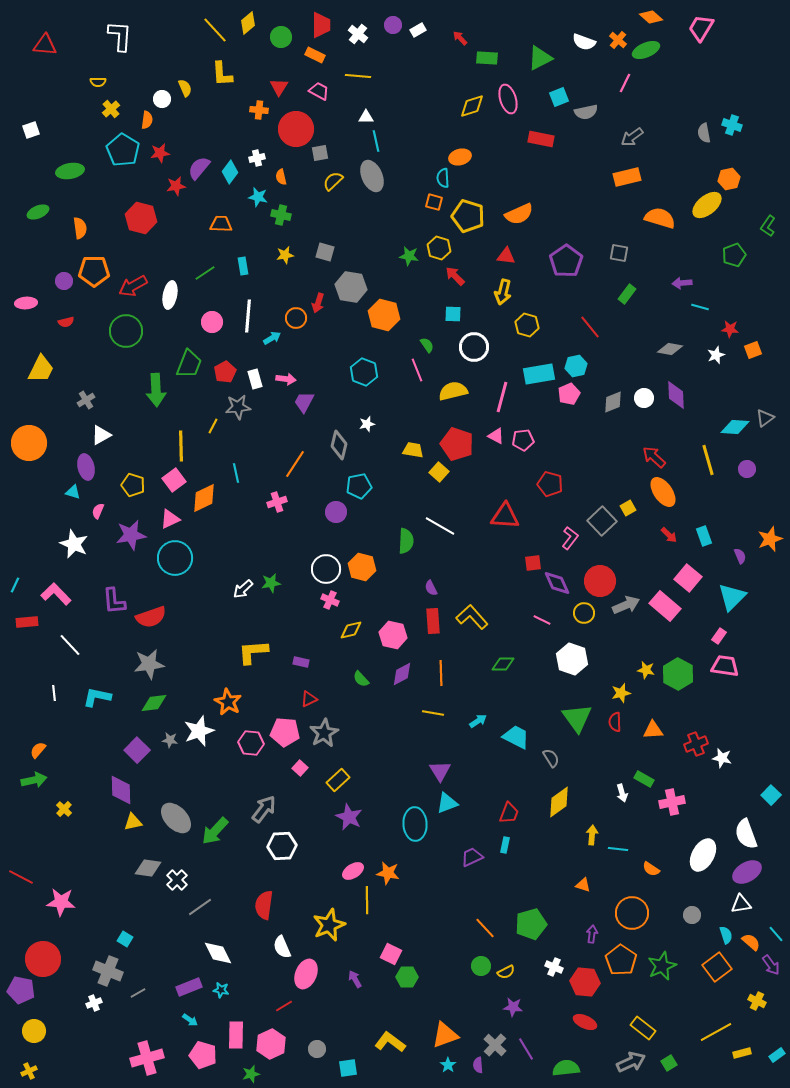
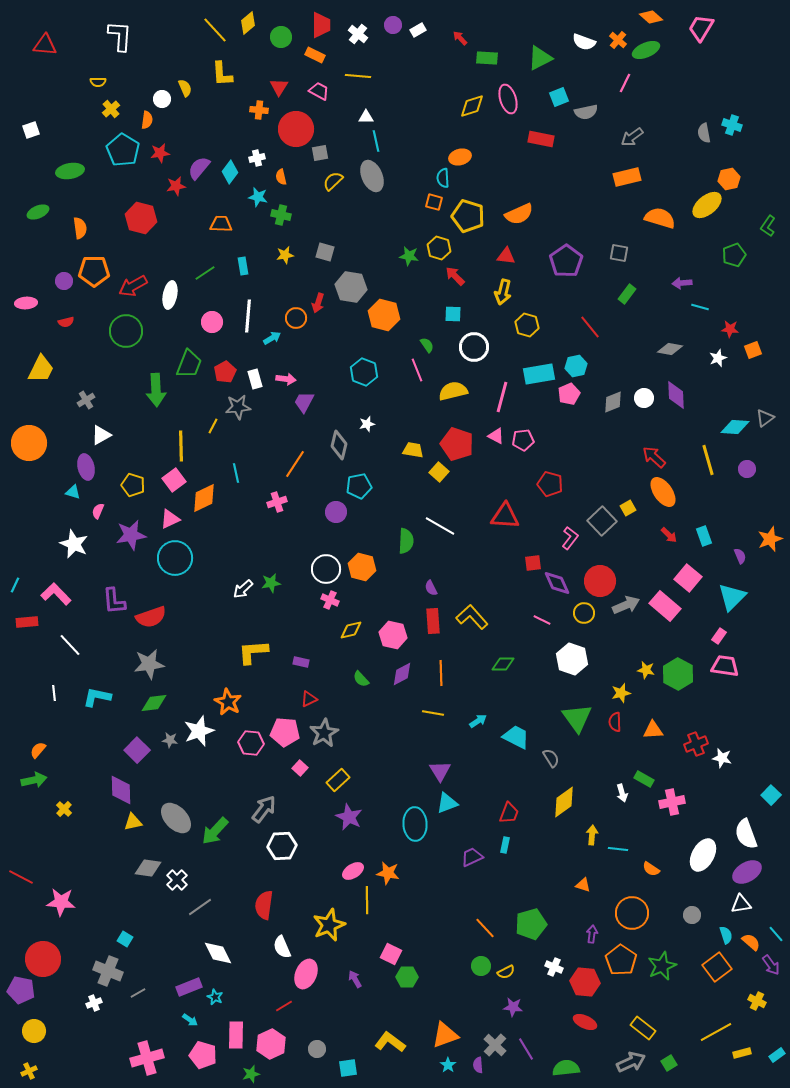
white star at (716, 355): moved 2 px right, 3 px down
yellow diamond at (559, 802): moved 5 px right
cyan star at (221, 990): moved 6 px left, 7 px down; rotated 14 degrees clockwise
